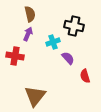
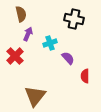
brown semicircle: moved 9 px left
black cross: moved 7 px up
cyan cross: moved 3 px left, 1 px down
red cross: rotated 36 degrees clockwise
red semicircle: rotated 16 degrees clockwise
